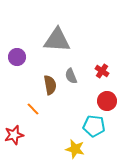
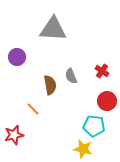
gray triangle: moved 4 px left, 11 px up
yellow star: moved 8 px right
